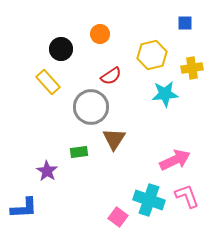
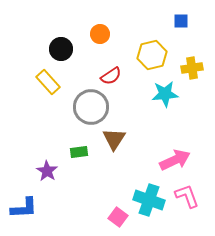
blue square: moved 4 px left, 2 px up
